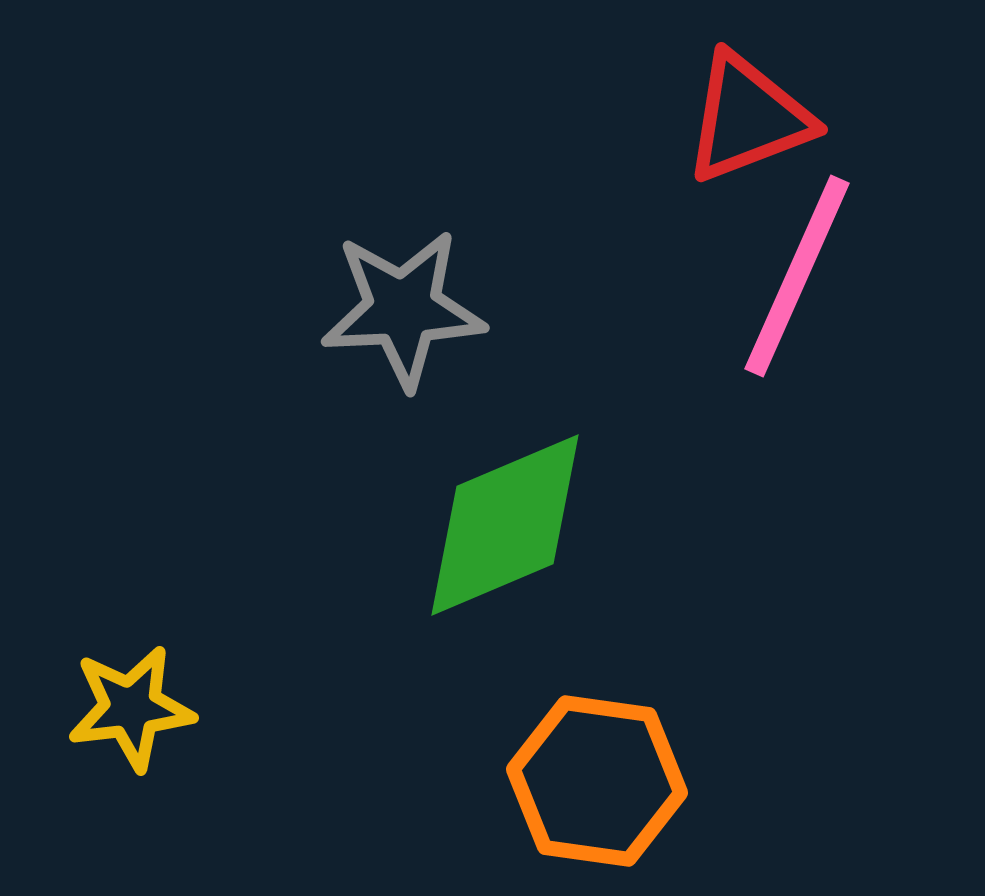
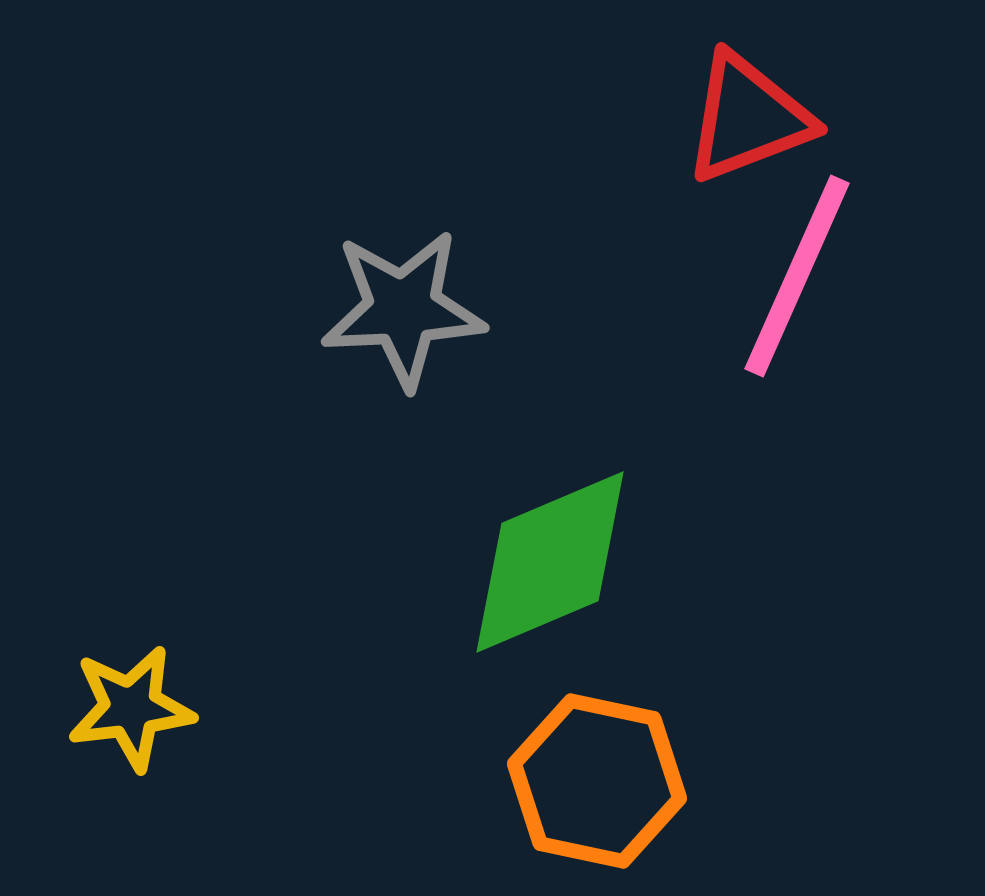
green diamond: moved 45 px right, 37 px down
orange hexagon: rotated 4 degrees clockwise
